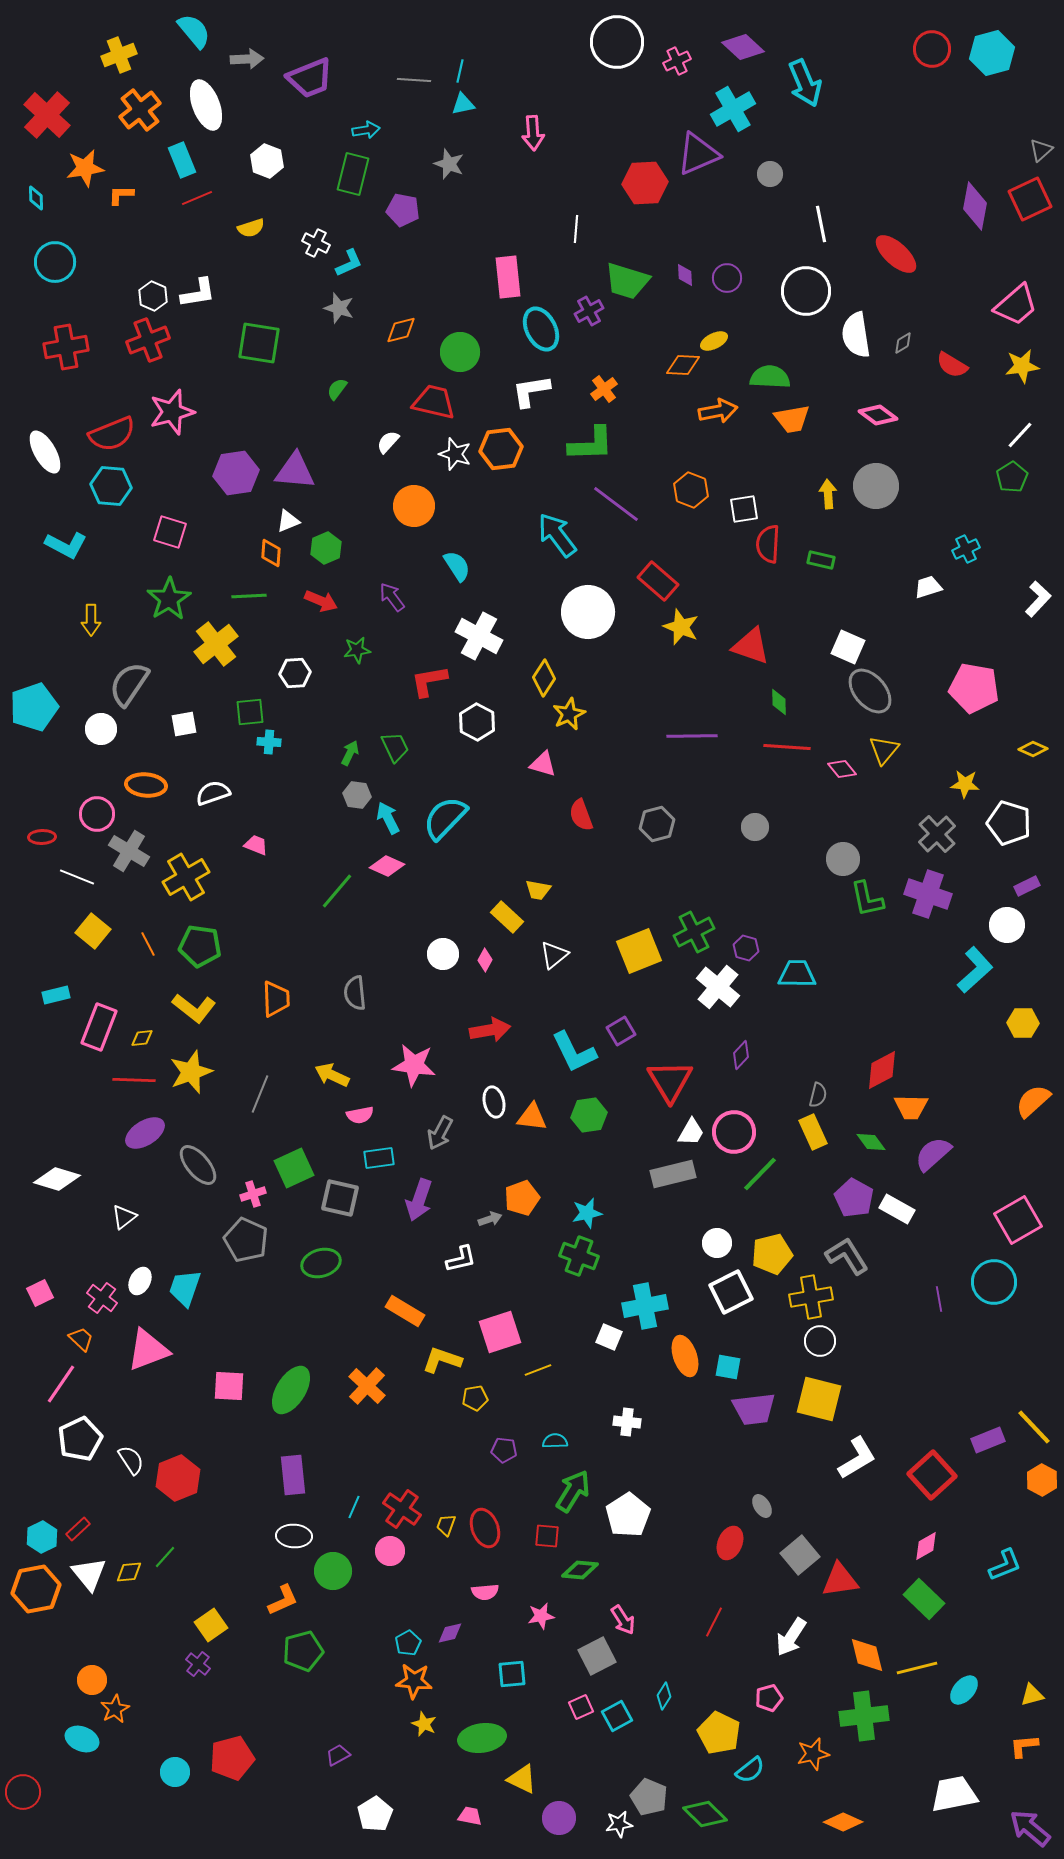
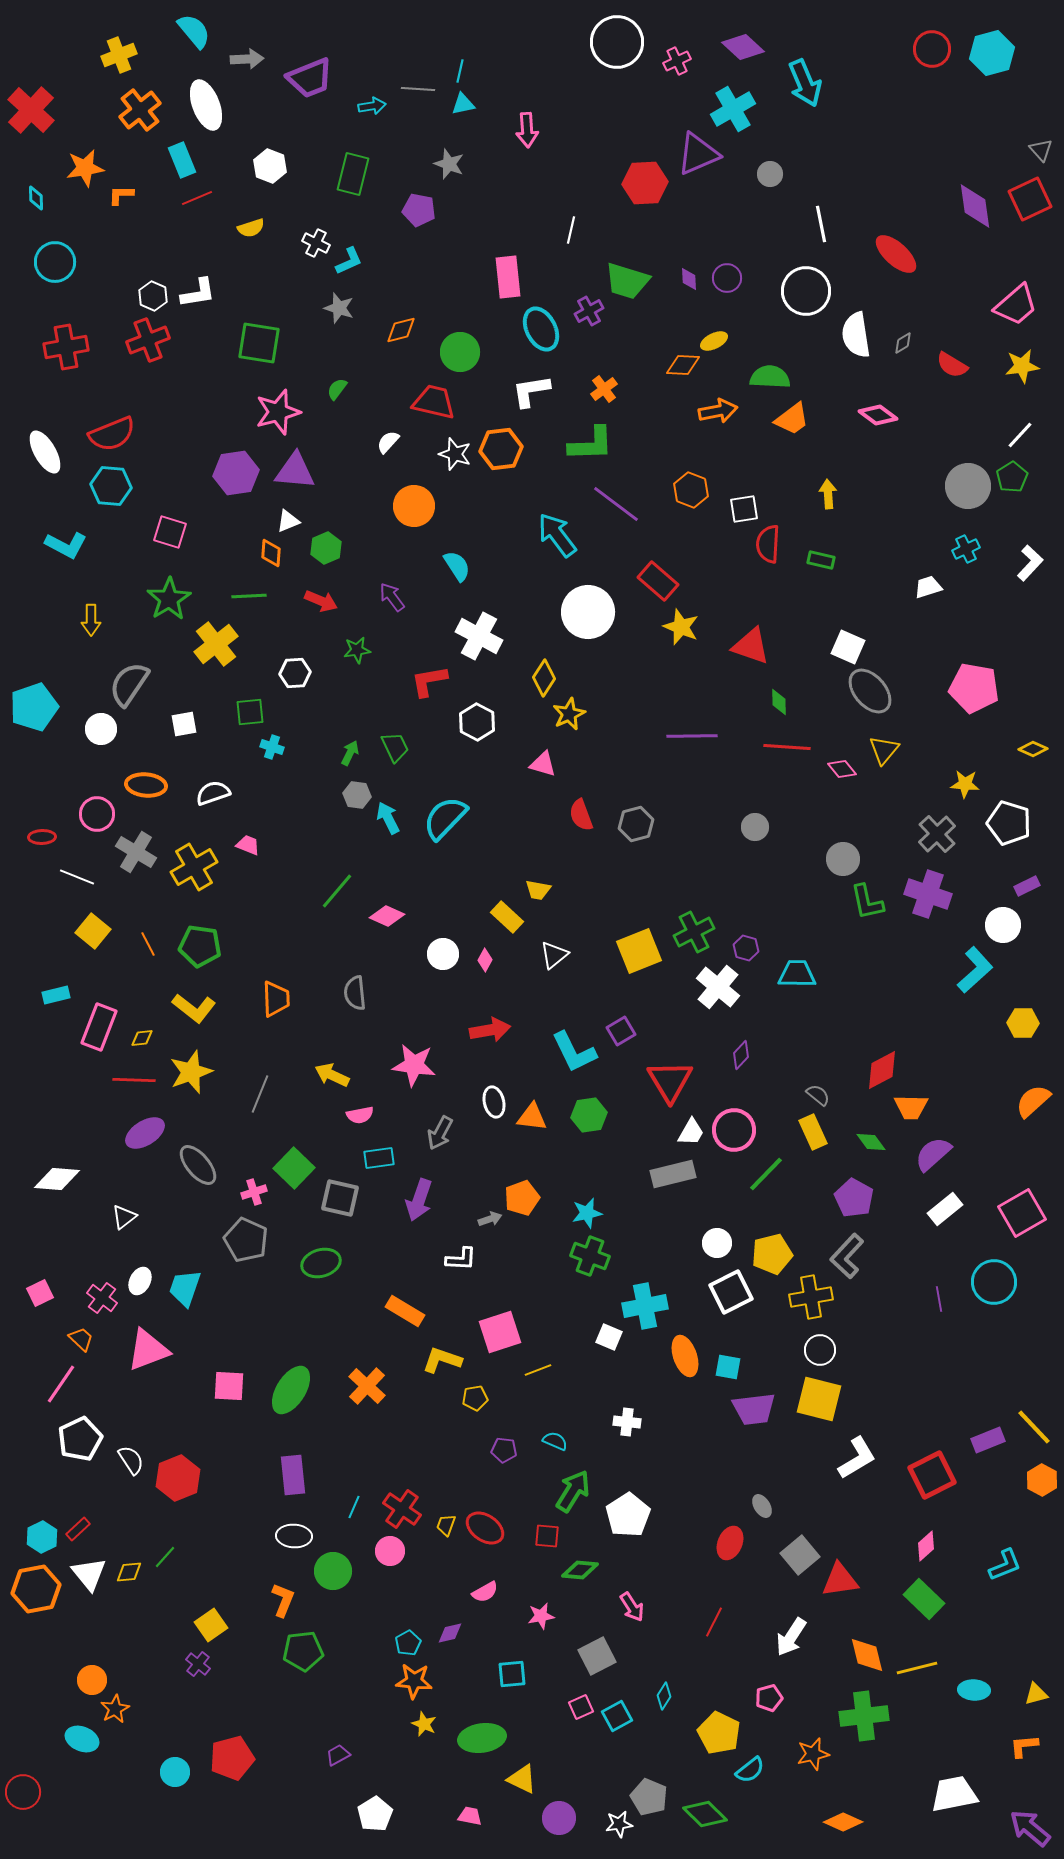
gray line at (414, 80): moved 4 px right, 9 px down
red cross at (47, 115): moved 16 px left, 5 px up
cyan arrow at (366, 130): moved 6 px right, 24 px up
pink arrow at (533, 133): moved 6 px left, 3 px up
gray triangle at (1041, 150): rotated 30 degrees counterclockwise
white hexagon at (267, 161): moved 3 px right, 5 px down
purple diamond at (975, 206): rotated 18 degrees counterclockwise
purple pentagon at (403, 210): moved 16 px right
white line at (576, 229): moved 5 px left, 1 px down; rotated 8 degrees clockwise
cyan L-shape at (349, 263): moved 2 px up
purple diamond at (685, 275): moved 4 px right, 4 px down
pink star at (172, 412): moved 106 px right
orange trapezoid at (792, 419): rotated 27 degrees counterclockwise
gray circle at (876, 486): moved 92 px right
white L-shape at (1038, 599): moved 8 px left, 36 px up
cyan cross at (269, 742): moved 3 px right, 5 px down; rotated 15 degrees clockwise
gray hexagon at (657, 824): moved 21 px left
pink trapezoid at (256, 845): moved 8 px left
gray cross at (129, 851): moved 7 px right, 1 px down
pink diamond at (387, 866): moved 50 px down
yellow cross at (186, 877): moved 8 px right, 10 px up
green L-shape at (867, 899): moved 3 px down
white circle at (1007, 925): moved 4 px left
gray semicircle at (818, 1095): rotated 65 degrees counterclockwise
pink circle at (734, 1132): moved 2 px up
green square at (294, 1168): rotated 21 degrees counterclockwise
green line at (760, 1174): moved 6 px right
white diamond at (57, 1179): rotated 12 degrees counterclockwise
pink cross at (253, 1194): moved 1 px right, 2 px up
white rectangle at (897, 1209): moved 48 px right; rotated 68 degrees counterclockwise
pink square at (1018, 1220): moved 4 px right, 7 px up
green cross at (579, 1256): moved 11 px right
gray L-shape at (847, 1256): rotated 105 degrees counterclockwise
white L-shape at (461, 1259): rotated 16 degrees clockwise
white circle at (820, 1341): moved 9 px down
cyan semicircle at (555, 1441): rotated 25 degrees clockwise
red square at (932, 1475): rotated 15 degrees clockwise
red ellipse at (485, 1528): rotated 36 degrees counterclockwise
pink diamond at (926, 1546): rotated 12 degrees counterclockwise
pink semicircle at (485, 1592): rotated 24 degrees counterclockwise
orange L-shape at (283, 1600): rotated 44 degrees counterclockwise
pink arrow at (623, 1620): moved 9 px right, 13 px up
green pentagon at (303, 1651): rotated 9 degrees clockwise
cyan ellipse at (964, 1690): moved 10 px right; rotated 52 degrees clockwise
yellow triangle at (1032, 1695): moved 4 px right, 1 px up
